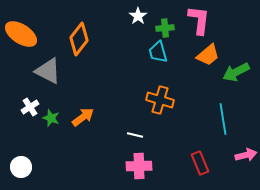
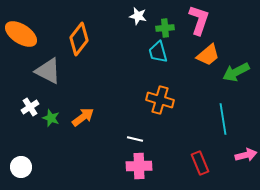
white star: rotated 24 degrees counterclockwise
pink L-shape: rotated 12 degrees clockwise
white line: moved 4 px down
